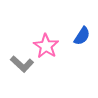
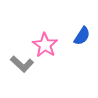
pink star: moved 1 px left, 1 px up
